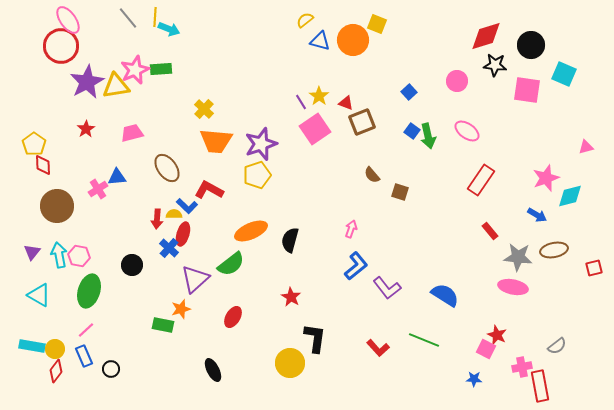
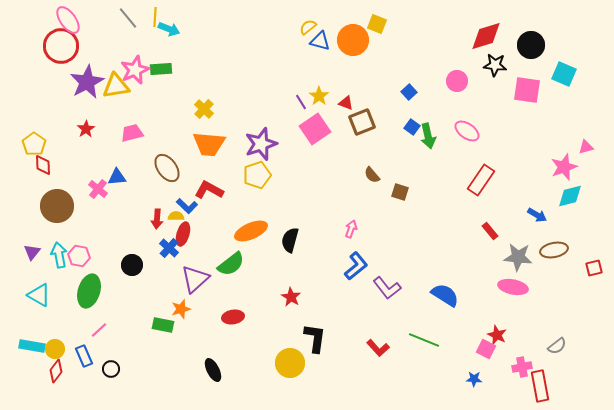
yellow semicircle at (305, 20): moved 3 px right, 7 px down
blue square at (412, 131): moved 4 px up
orange trapezoid at (216, 141): moved 7 px left, 3 px down
pink star at (546, 178): moved 18 px right, 11 px up
pink cross at (98, 189): rotated 18 degrees counterclockwise
yellow semicircle at (174, 214): moved 2 px right, 2 px down
red ellipse at (233, 317): rotated 50 degrees clockwise
pink line at (86, 330): moved 13 px right
